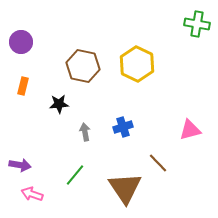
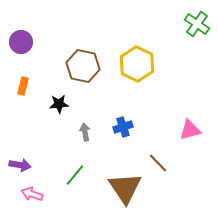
green cross: rotated 25 degrees clockwise
